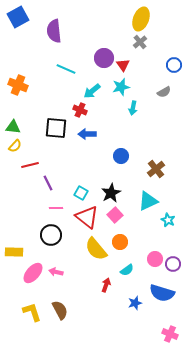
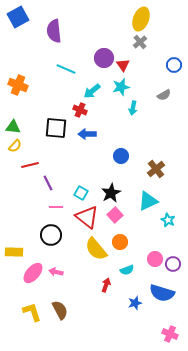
gray semicircle at (164, 92): moved 3 px down
pink line at (56, 208): moved 1 px up
cyan semicircle at (127, 270): rotated 16 degrees clockwise
